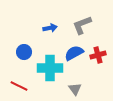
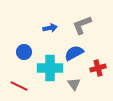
red cross: moved 13 px down
gray triangle: moved 1 px left, 5 px up
